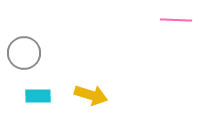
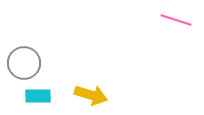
pink line: rotated 16 degrees clockwise
gray circle: moved 10 px down
